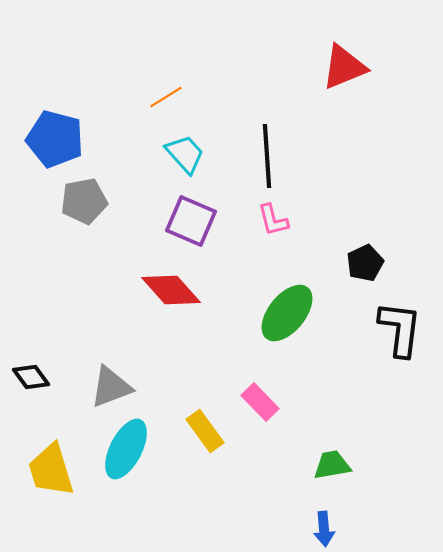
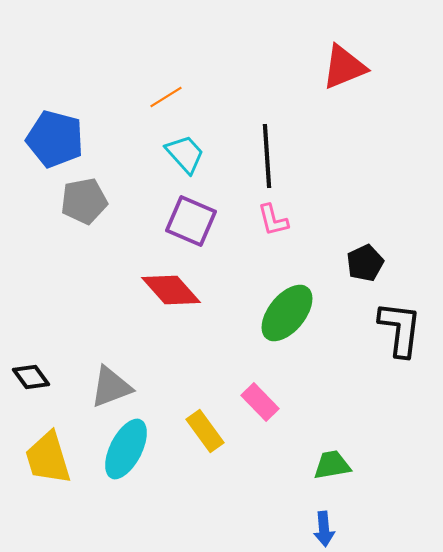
yellow trapezoid: moved 3 px left, 12 px up
